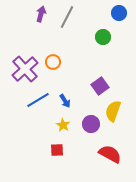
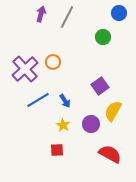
yellow semicircle: rotated 10 degrees clockwise
